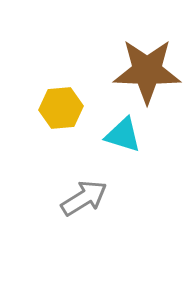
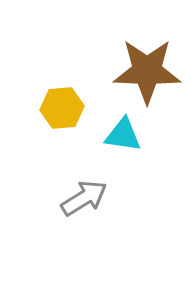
yellow hexagon: moved 1 px right
cyan triangle: rotated 9 degrees counterclockwise
